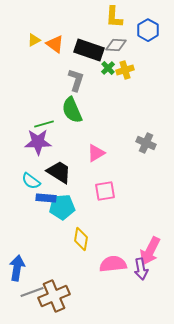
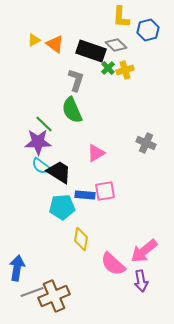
yellow L-shape: moved 7 px right
blue hexagon: rotated 15 degrees clockwise
gray diamond: rotated 40 degrees clockwise
black rectangle: moved 2 px right, 1 px down
green line: rotated 60 degrees clockwise
cyan semicircle: moved 10 px right, 15 px up
blue rectangle: moved 39 px right, 3 px up
pink arrow: moved 6 px left; rotated 24 degrees clockwise
pink semicircle: rotated 132 degrees counterclockwise
purple arrow: moved 12 px down
